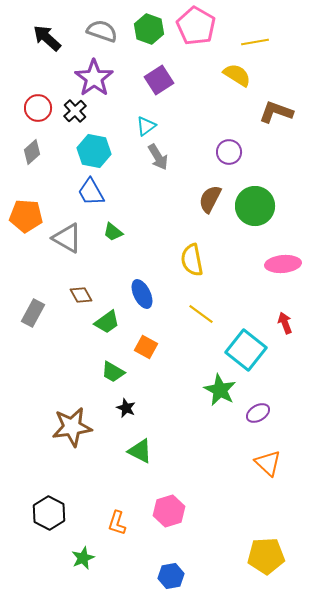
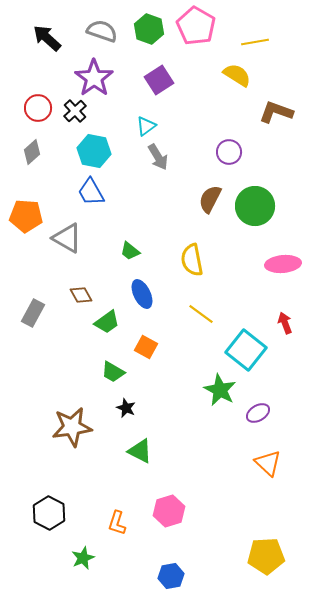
green trapezoid at (113, 232): moved 17 px right, 19 px down
